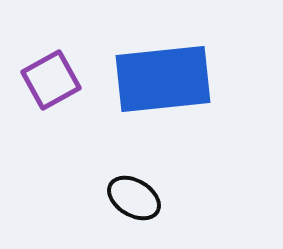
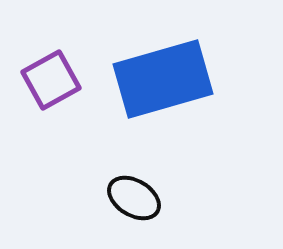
blue rectangle: rotated 10 degrees counterclockwise
